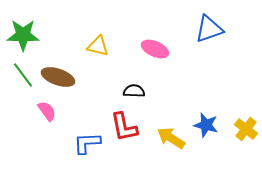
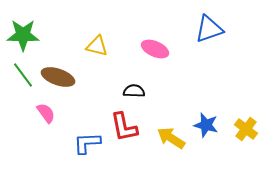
yellow triangle: moved 1 px left
pink semicircle: moved 1 px left, 2 px down
